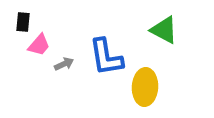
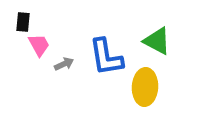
green triangle: moved 7 px left, 11 px down
pink trapezoid: rotated 70 degrees counterclockwise
